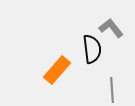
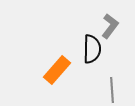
gray L-shape: moved 1 px left, 2 px up; rotated 75 degrees clockwise
black semicircle: rotated 8 degrees clockwise
